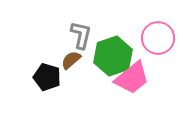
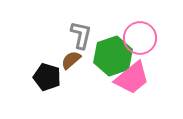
pink circle: moved 18 px left
